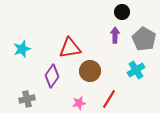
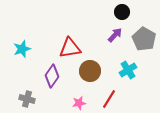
purple arrow: rotated 42 degrees clockwise
cyan cross: moved 8 px left
gray cross: rotated 28 degrees clockwise
